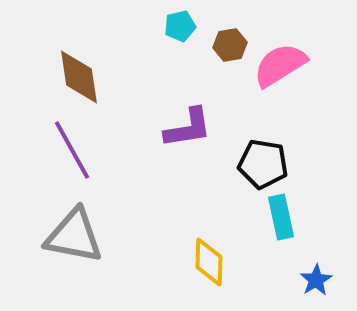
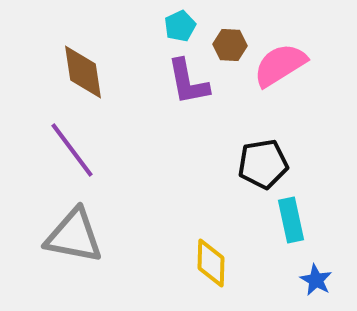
cyan pentagon: rotated 12 degrees counterclockwise
brown hexagon: rotated 12 degrees clockwise
brown diamond: moved 4 px right, 5 px up
purple L-shape: moved 46 px up; rotated 88 degrees clockwise
purple line: rotated 8 degrees counterclockwise
black pentagon: rotated 18 degrees counterclockwise
cyan rectangle: moved 10 px right, 3 px down
yellow diamond: moved 2 px right, 1 px down
blue star: rotated 12 degrees counterclockwise
